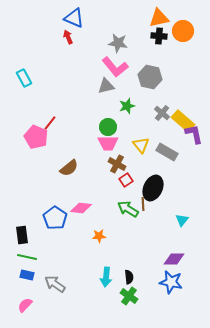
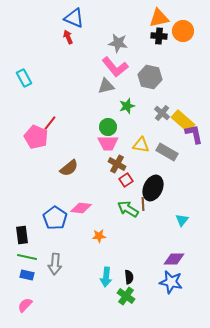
yellow triangle: rotated 42 degrees counterclockwise
gray arrow: moved 20 px up; rotated 120 degrees counterclockwise
green cross: moved 3 px left
